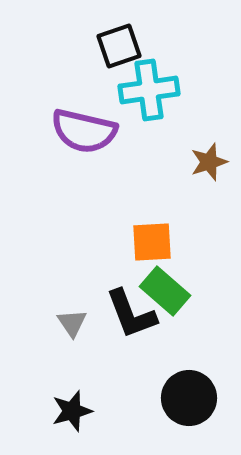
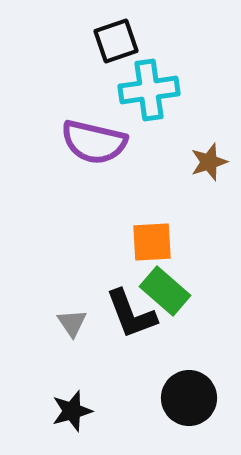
black square: moved 3 px left, 5 px up
purple semicircle: moved 10 px right, 11 px down
